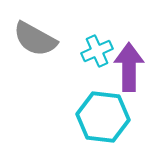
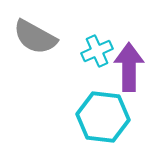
gray semicircle: moved 2 px up
